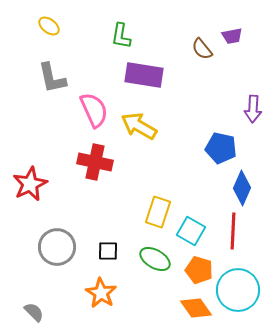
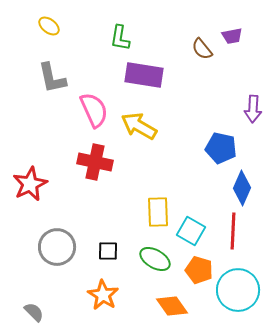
green L-shape: moved 1 px left, 2 px down
yellow rectangle: rotated 20 degrees counterclockwise
orange star: moved 2 px right, 2 px down
orange diamond: moved 24 px left, 2 px up
